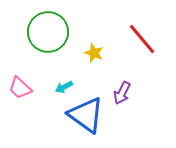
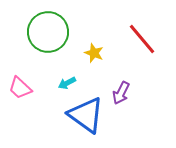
cyan arrow: moved 3 px right, 4 px up
purple arrow: moved 1 px left
